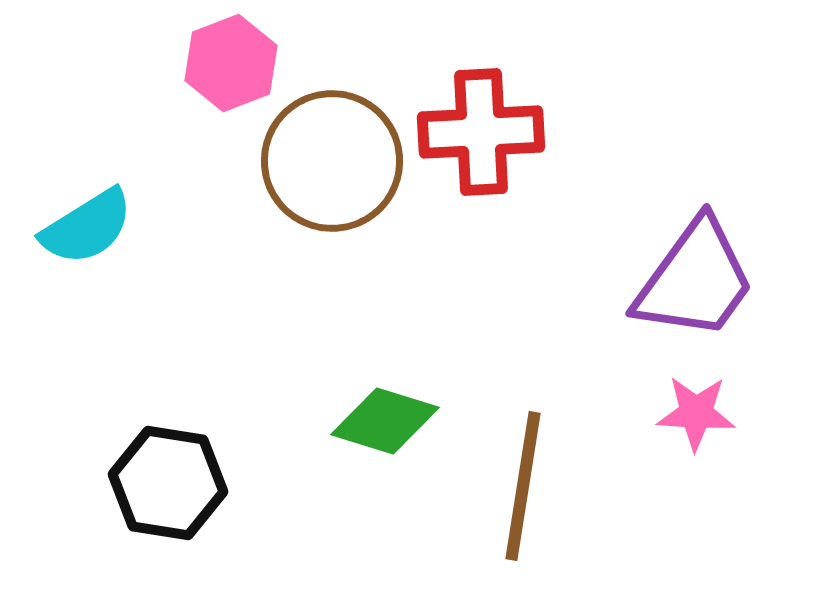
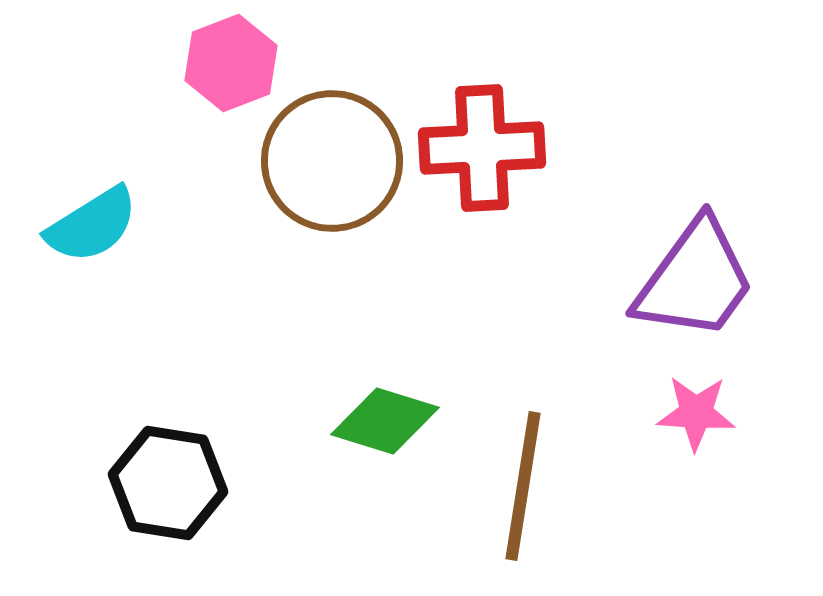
red cross: moved 1 px right, 16 px down
cyan semicircle: moved 5 px right, 2 px up
